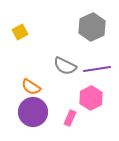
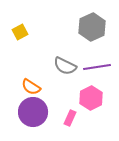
purple line: moved 2 px up
